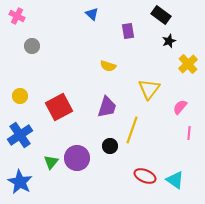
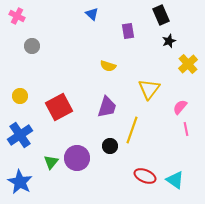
black rectangle: rotated 30 degrees clockwise
pink line: moved 3 px left, 4 px up; rotated 16 degrees counterclockwise
